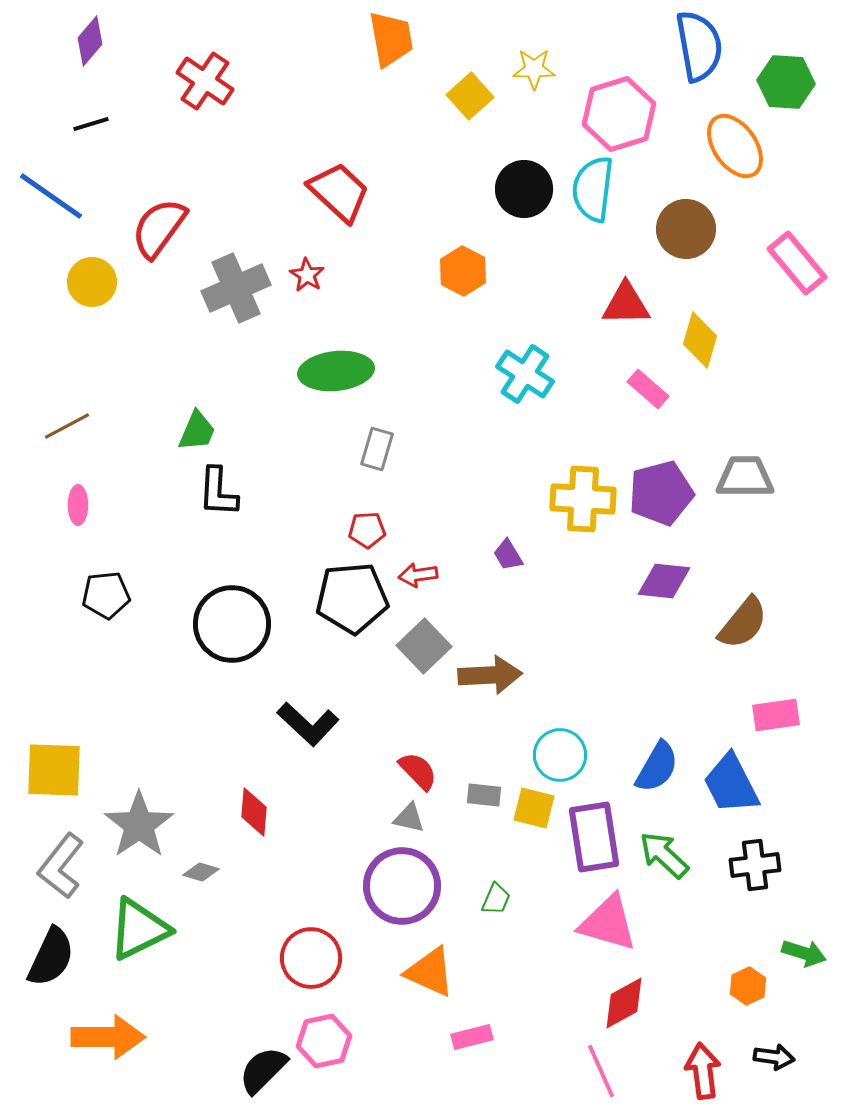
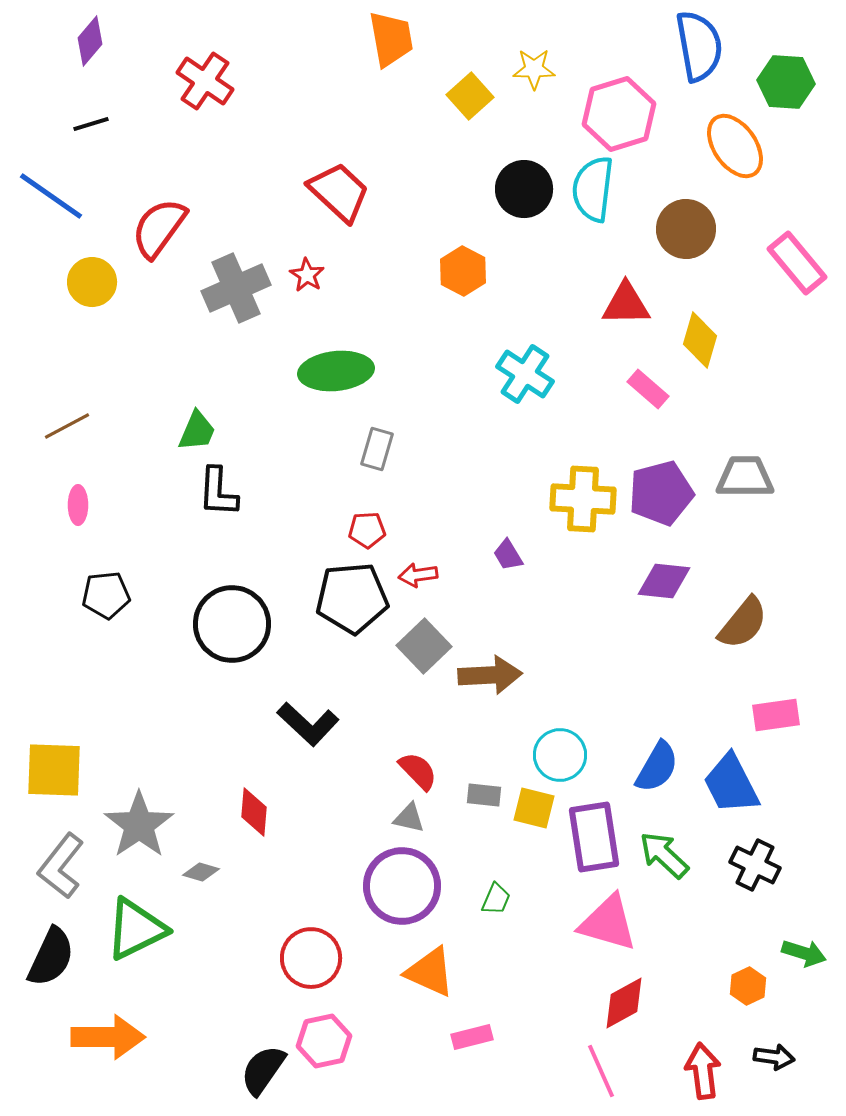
black cross at (755, 865): rotated 33 degrees clockwise
green triangle at (139, 929): moved 3 px left
black semicircle at (263, 1070): rotated 10 degrees counterclockwise
